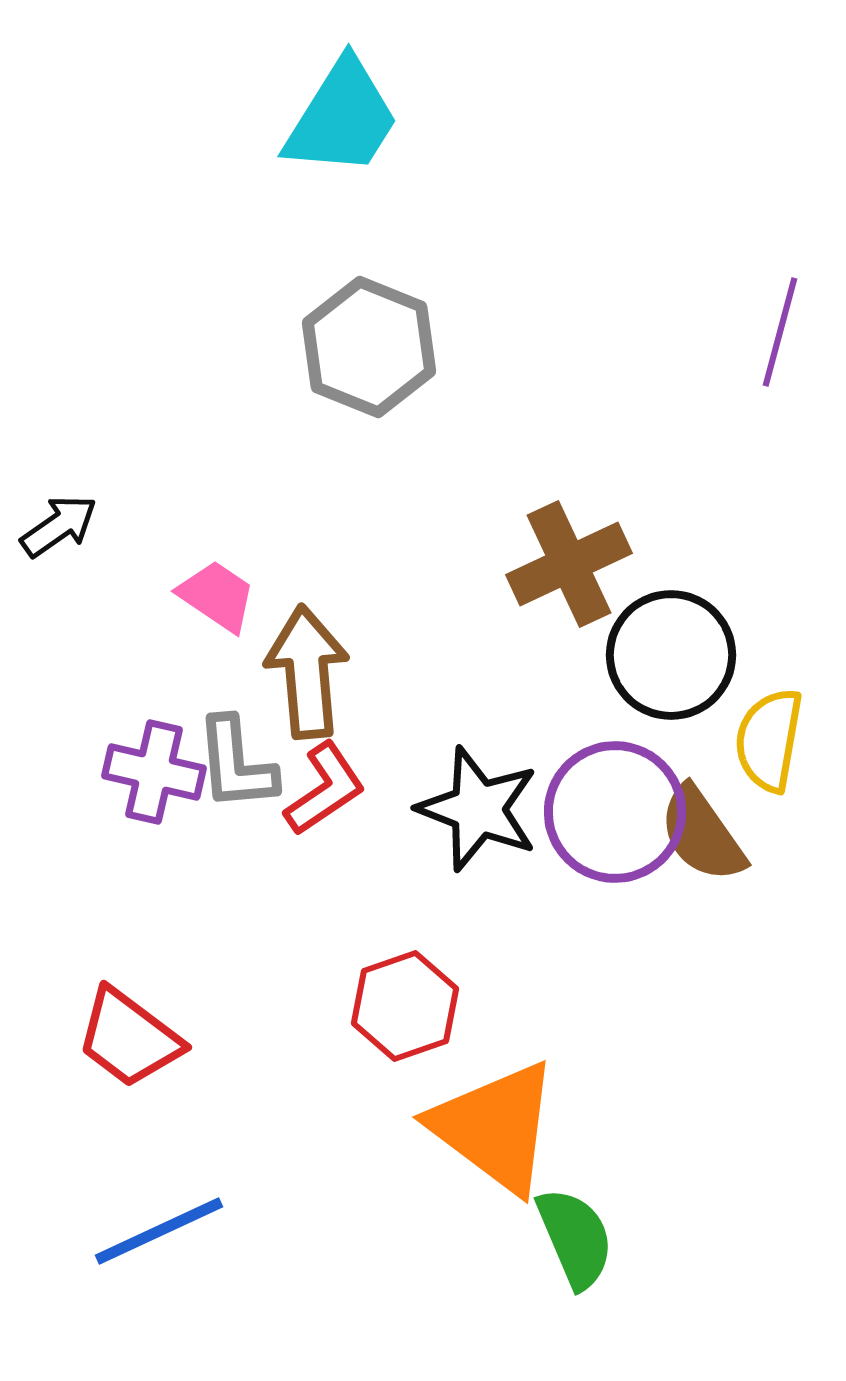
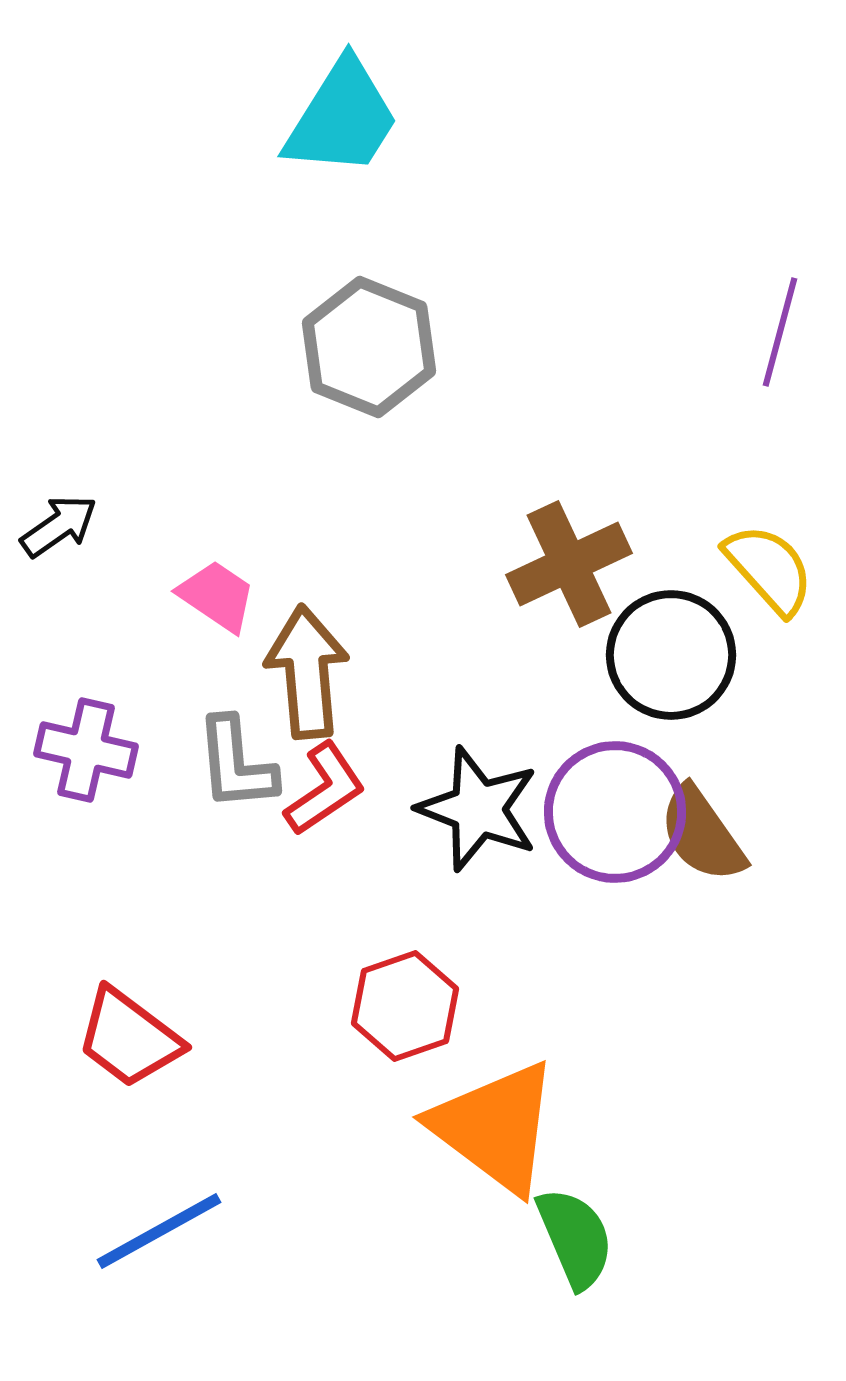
yellow semicircle: moved 171 px up; rotated 128 degrees clockwise
purple cross: moved 68 px left, 22 px up
blue line: rotated 4 degrees counterclockwise
